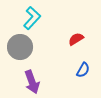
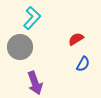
blue semicircle: moved 6 px up
purple arrow: moved 3 px right, 1 px down
